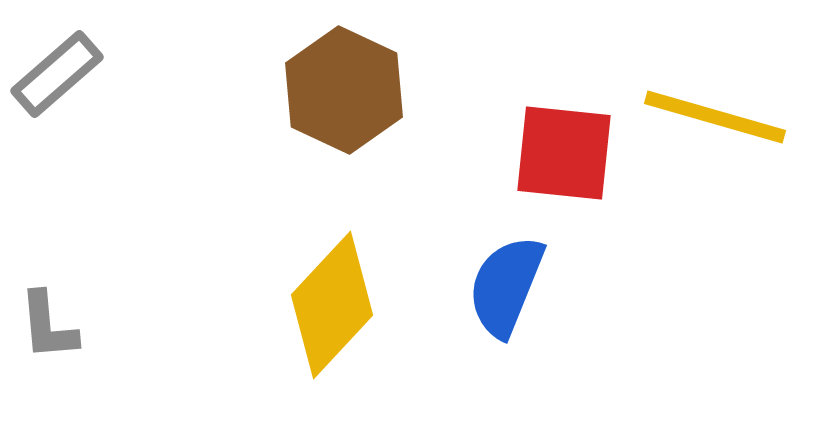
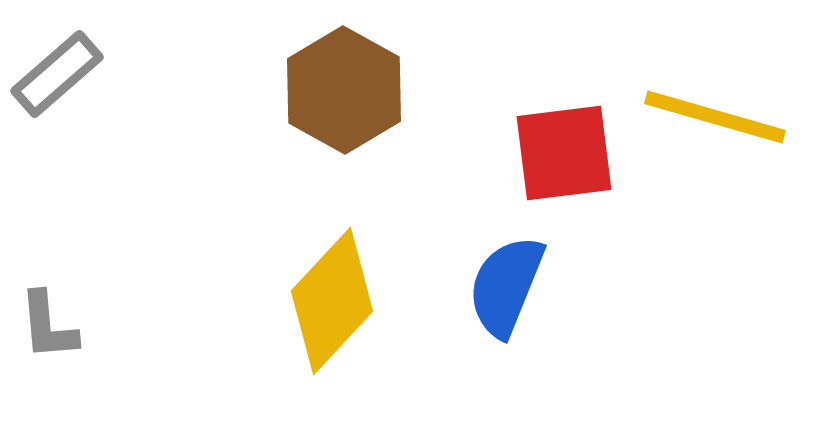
brown hexagon: rotated 4 degrees clockwise
red square: rotated 13 degrees counterclockwise
yellow diamond: moved 4 px up
